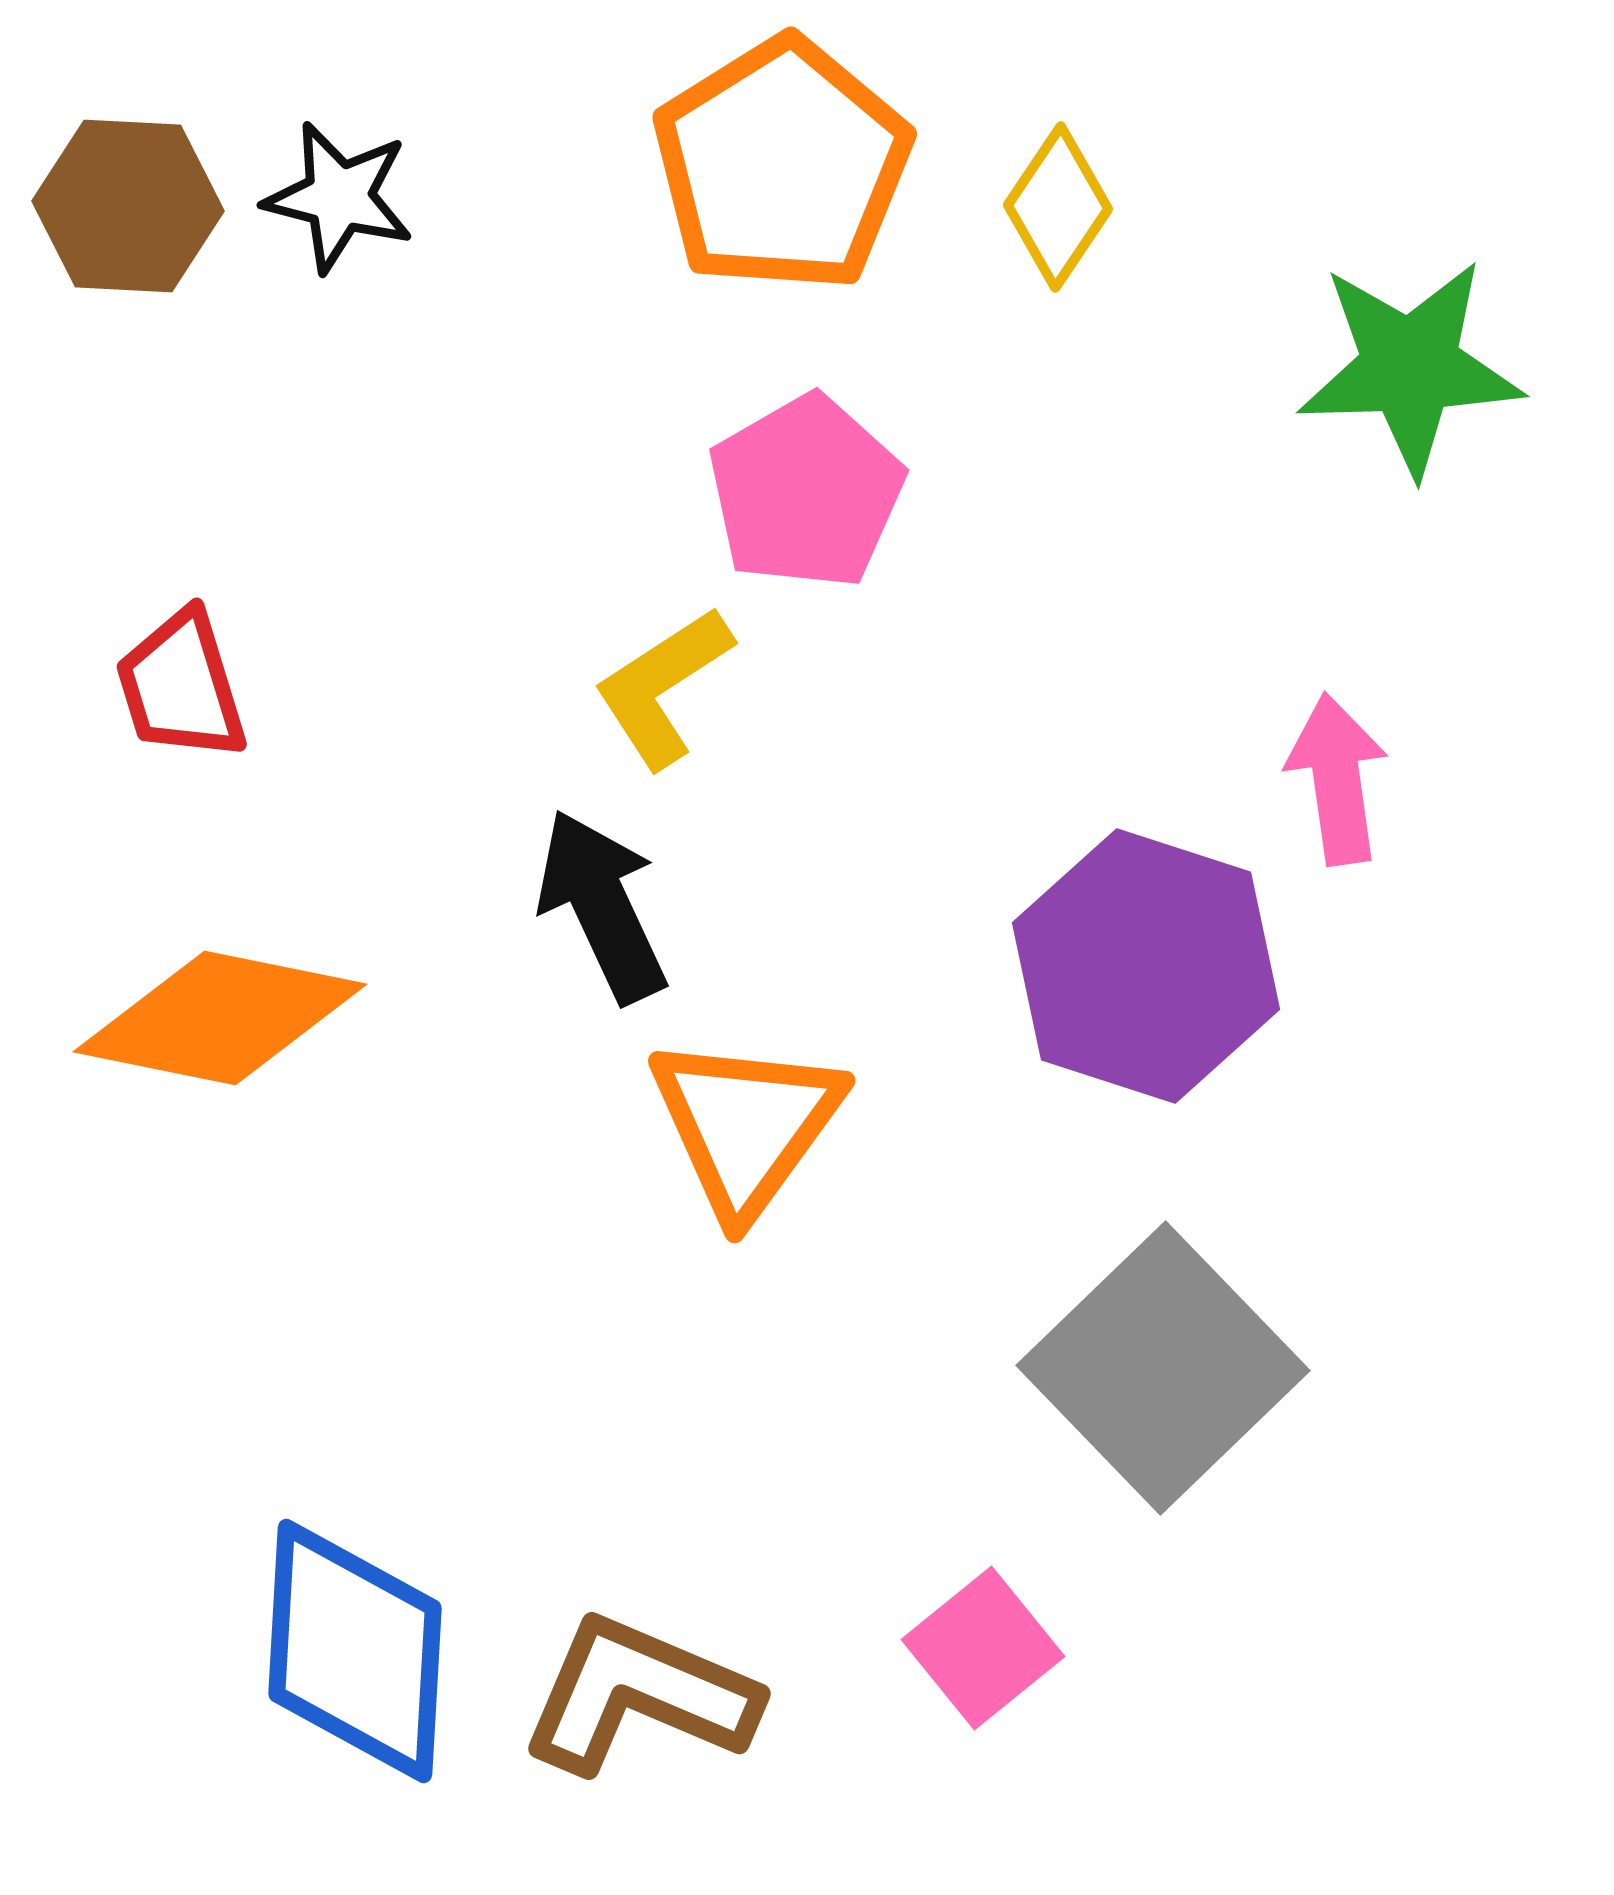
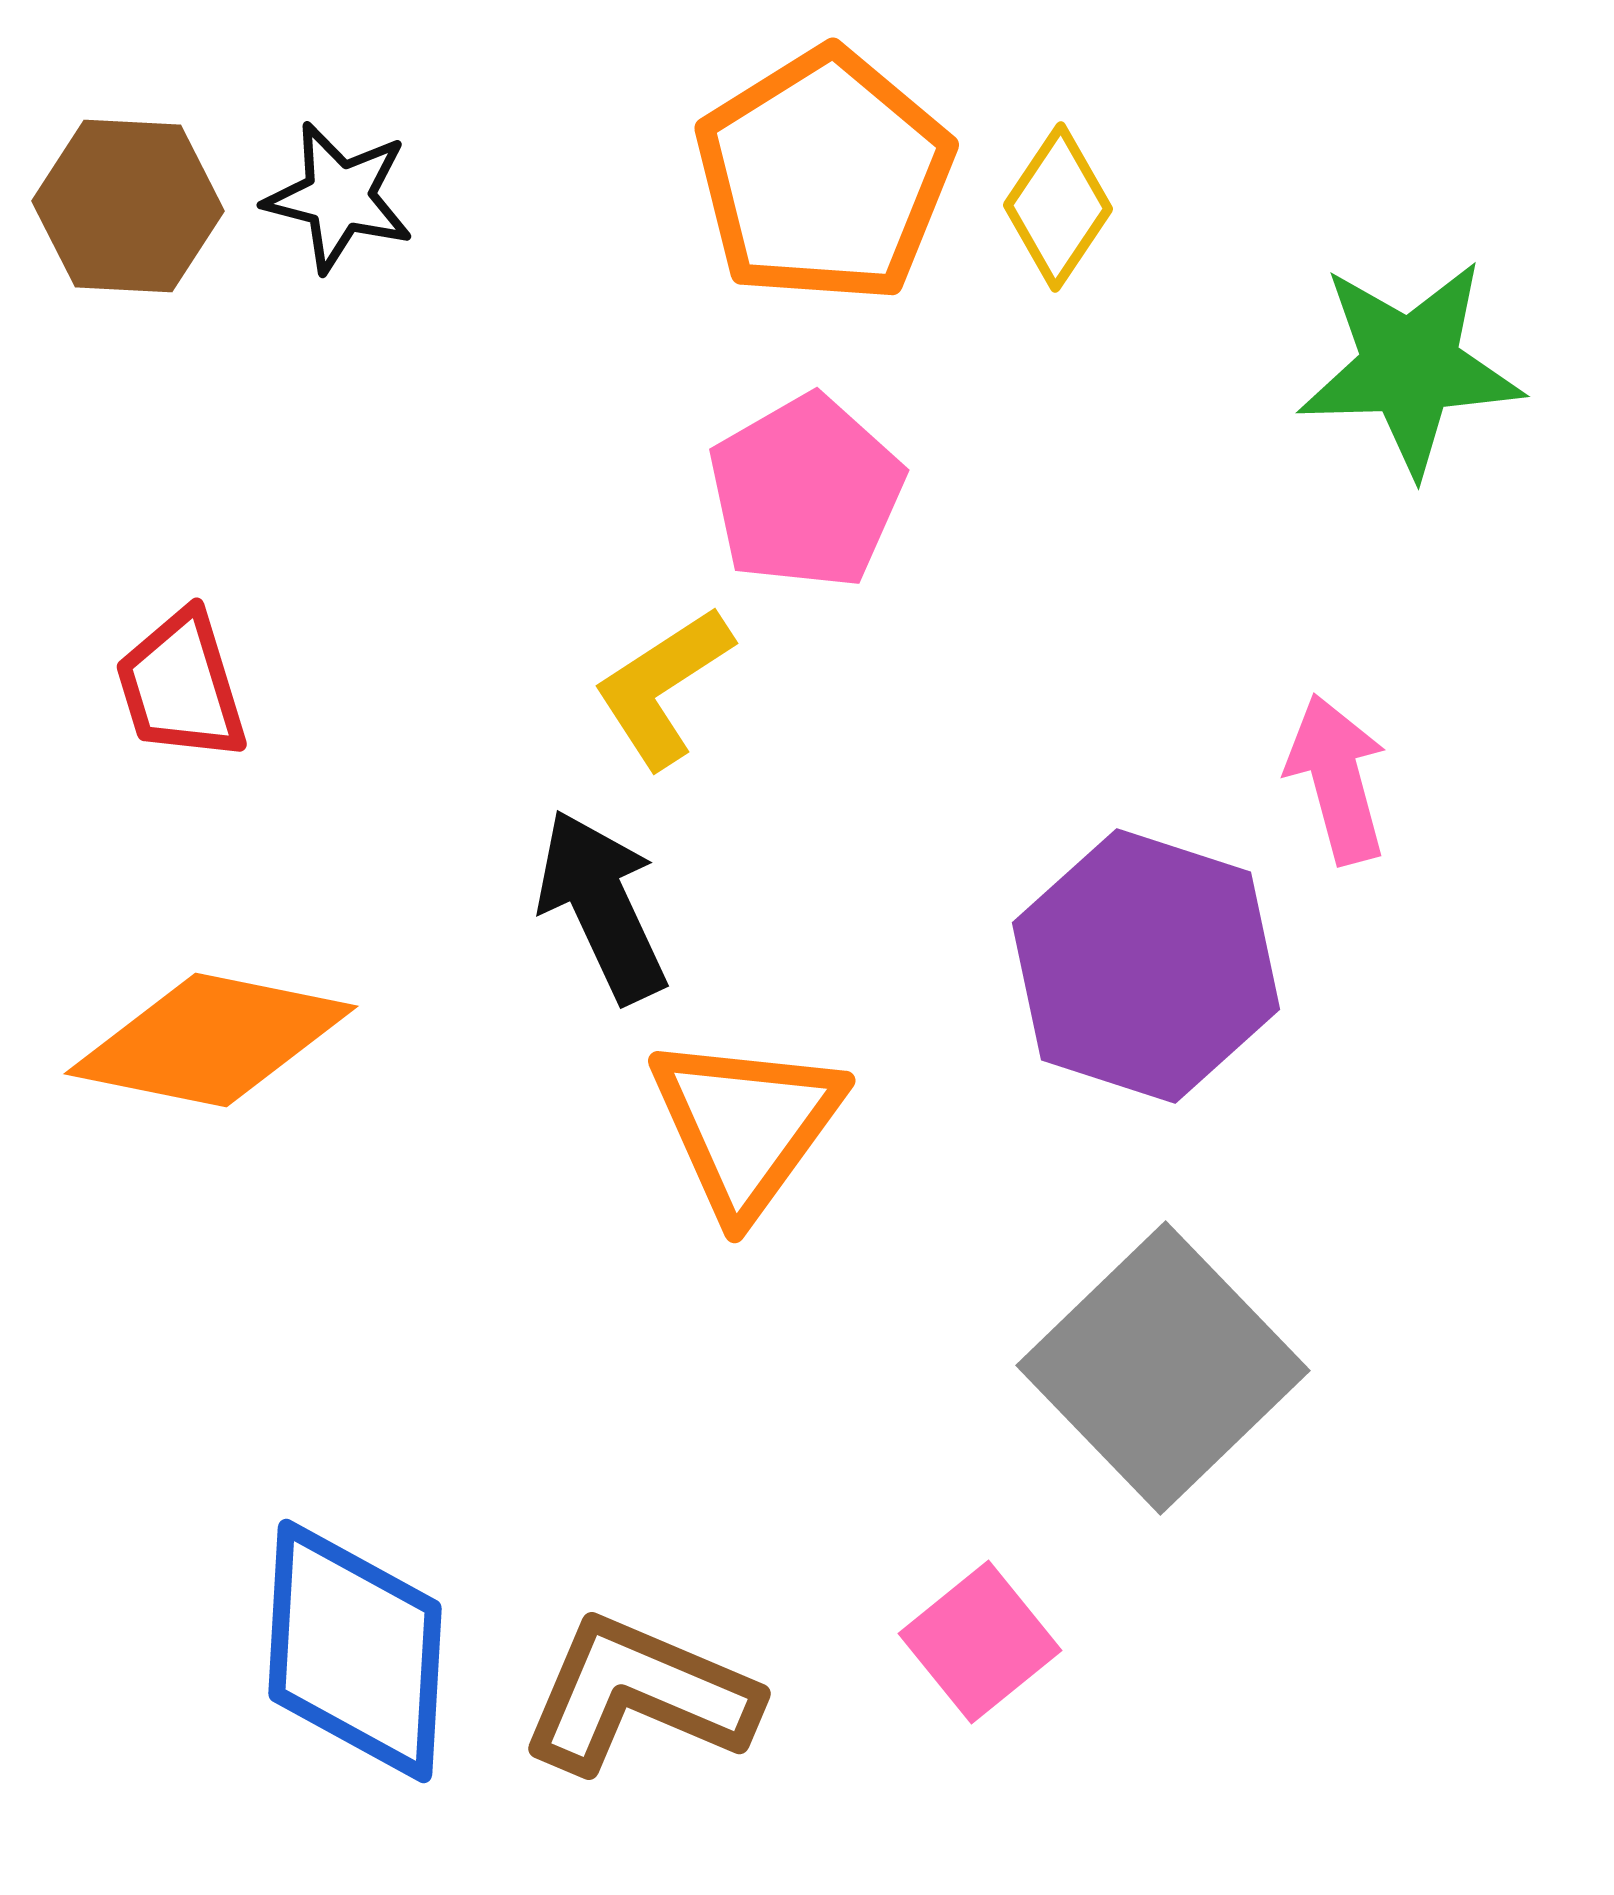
orange pentagon: moved 42 px right, 11 px down
pink arrow: rotated 7 degrees counterclockwise
orange diamond: moved 9 px left, 22 px down
pink square: moved 3 px left, 6 px up
